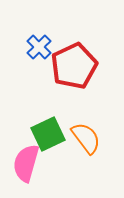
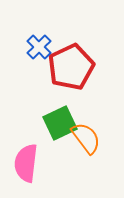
red pentagon: moved 3 px left, 1 px down
green square: moved 12 px right, 11 px up
pink semicircle: rotated 9 degrees counterclockwise
